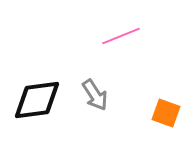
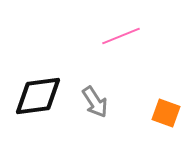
gray arrow: moved 7 px down
black diamond: moved 1 px right, 4 px up
